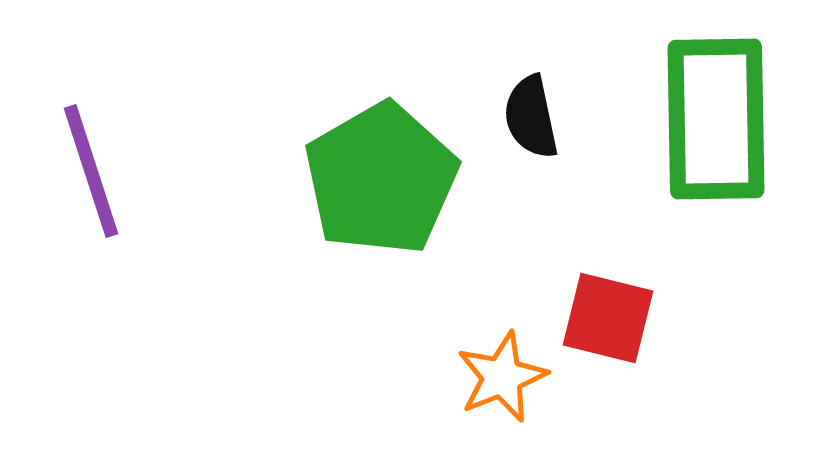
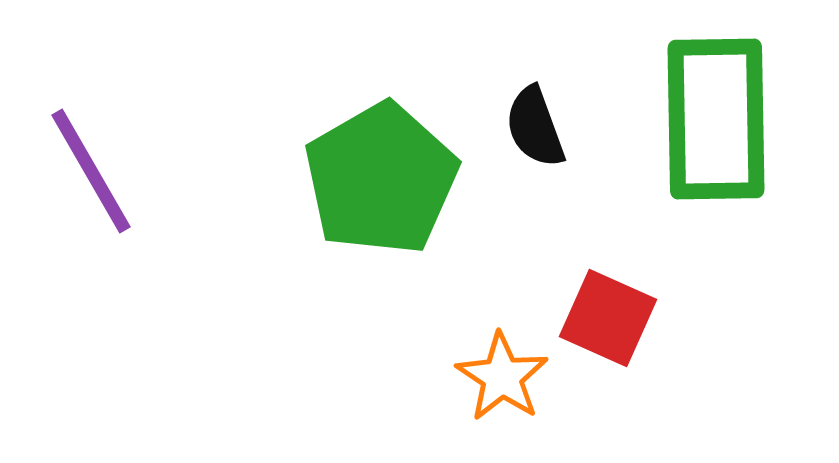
black semicircle: moved 4 px right, 10 px down; rotated 8 degrees counterclockwise
purple line: rotated 12 degrees counterclockwise
red square: rotated 10 degrees clockwise
orange star: rotated 16 degrees counterclockwise
